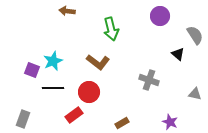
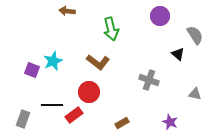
black line: moved 1 px left, 17 px down
